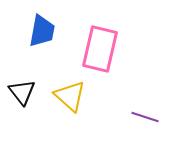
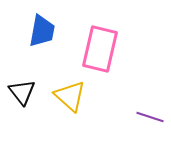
purple line: moved 5 px right
